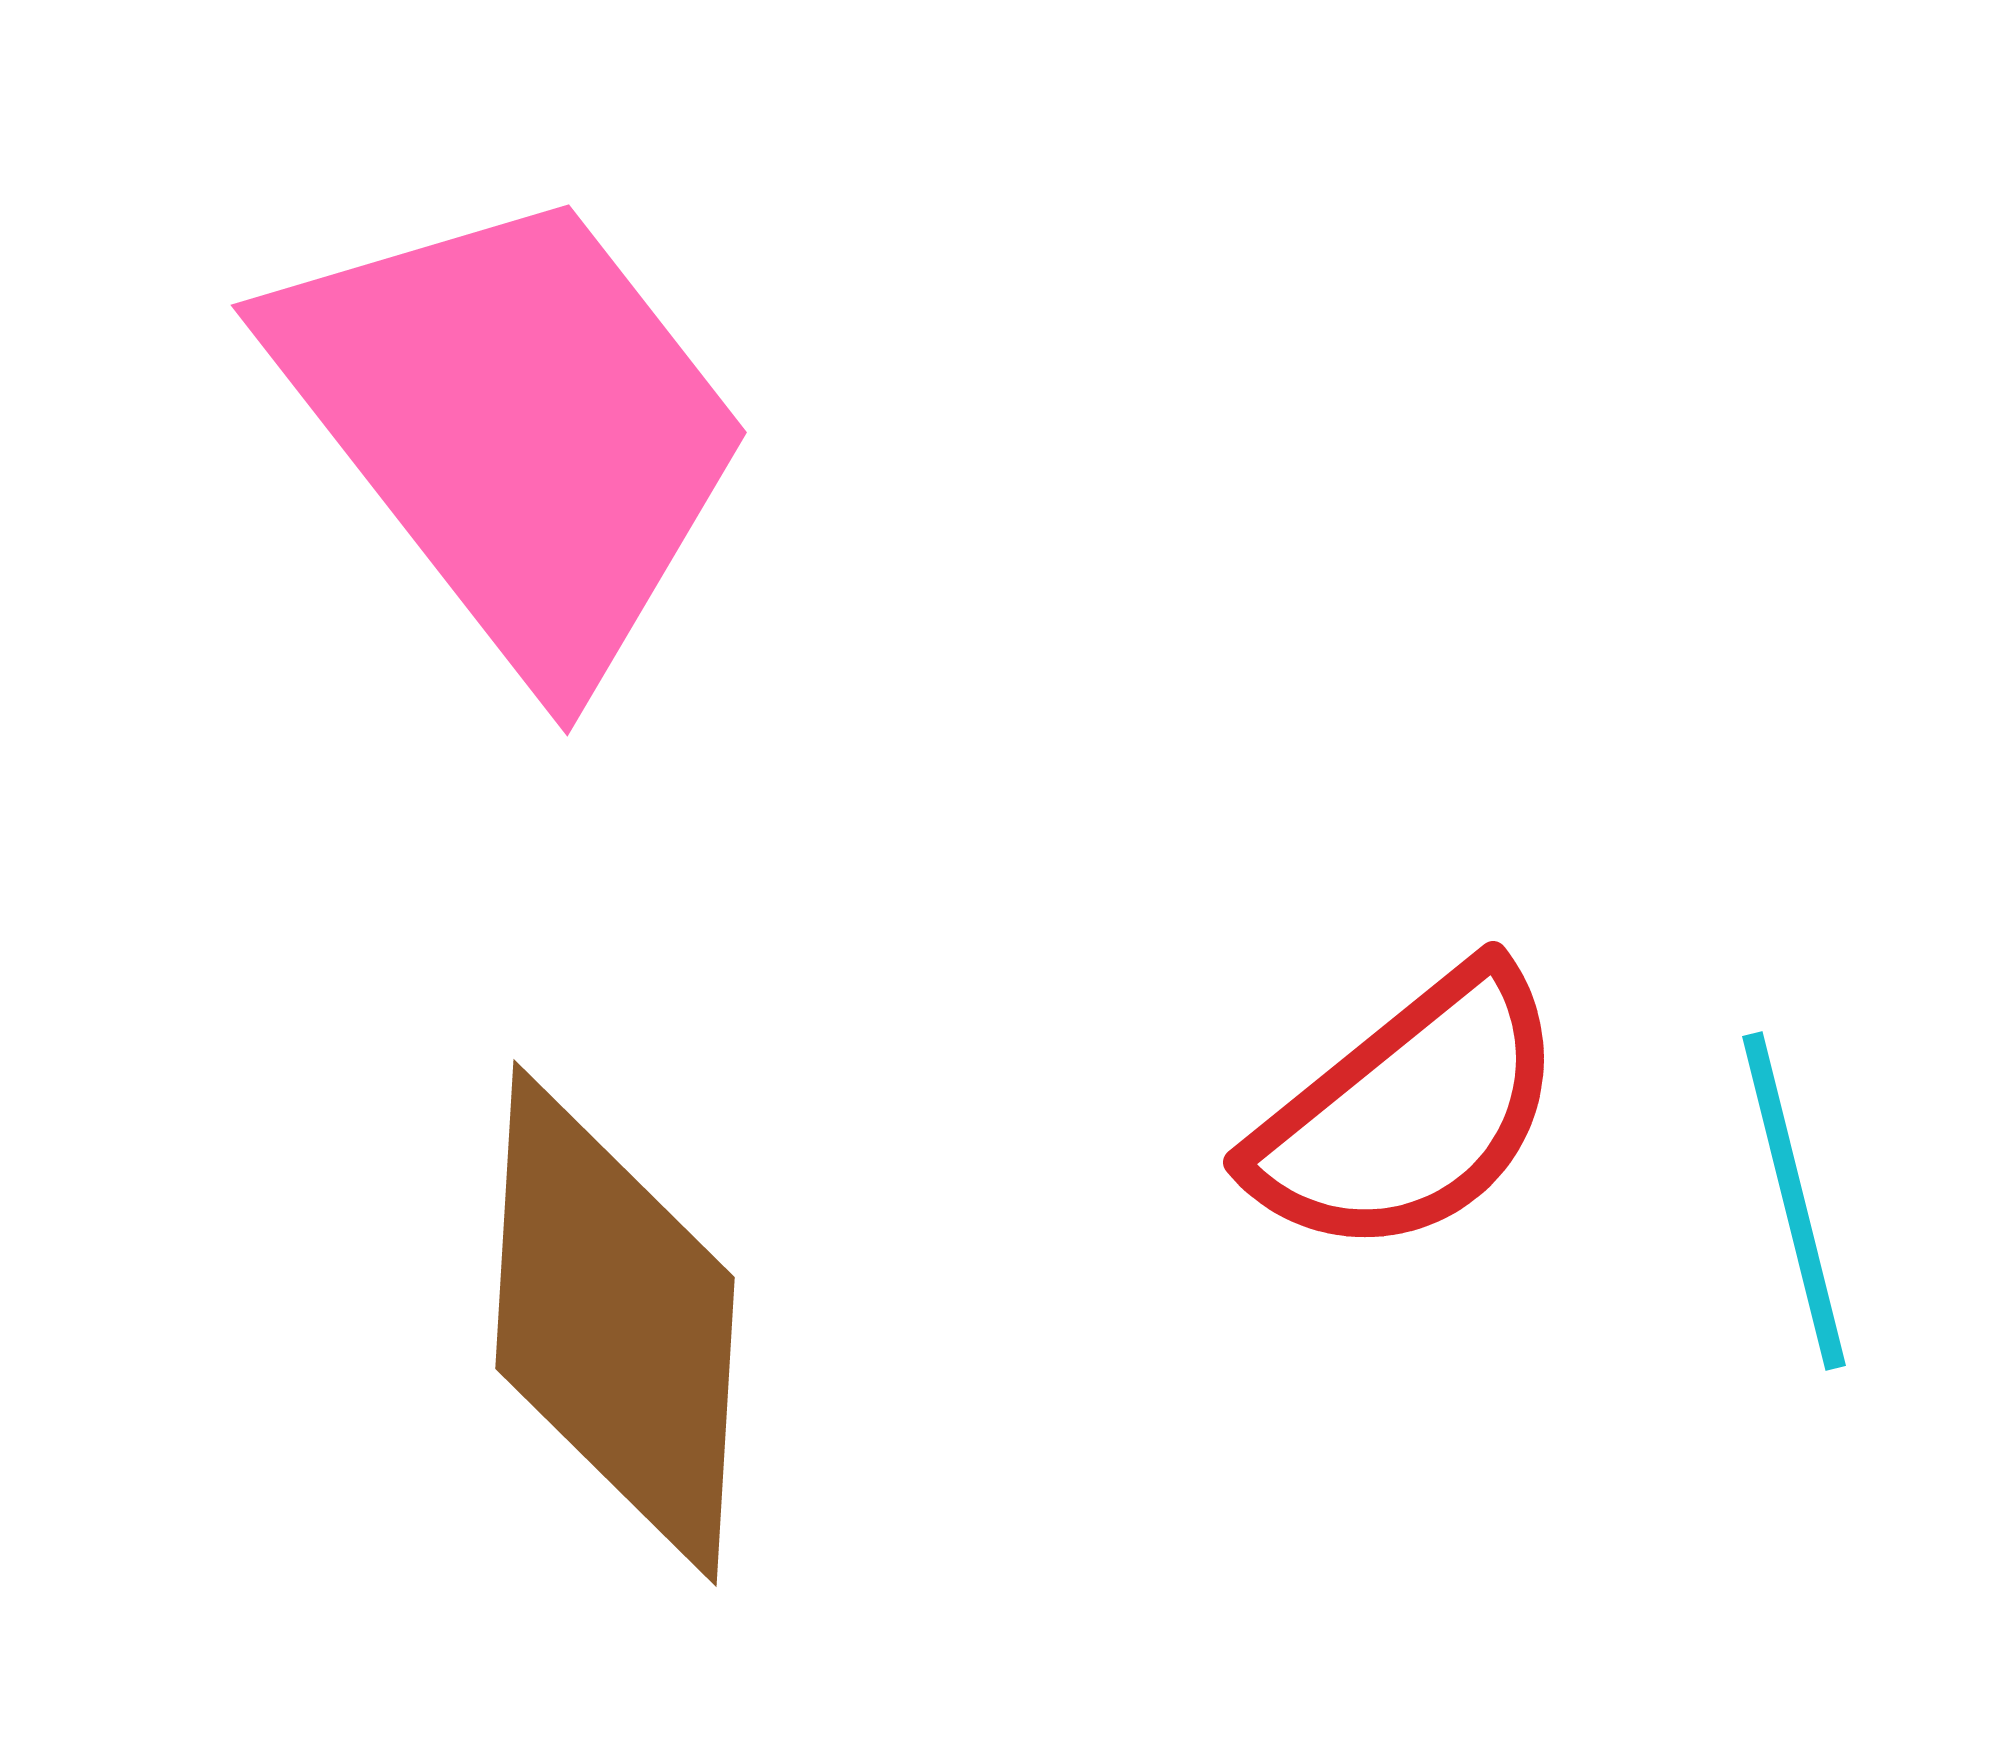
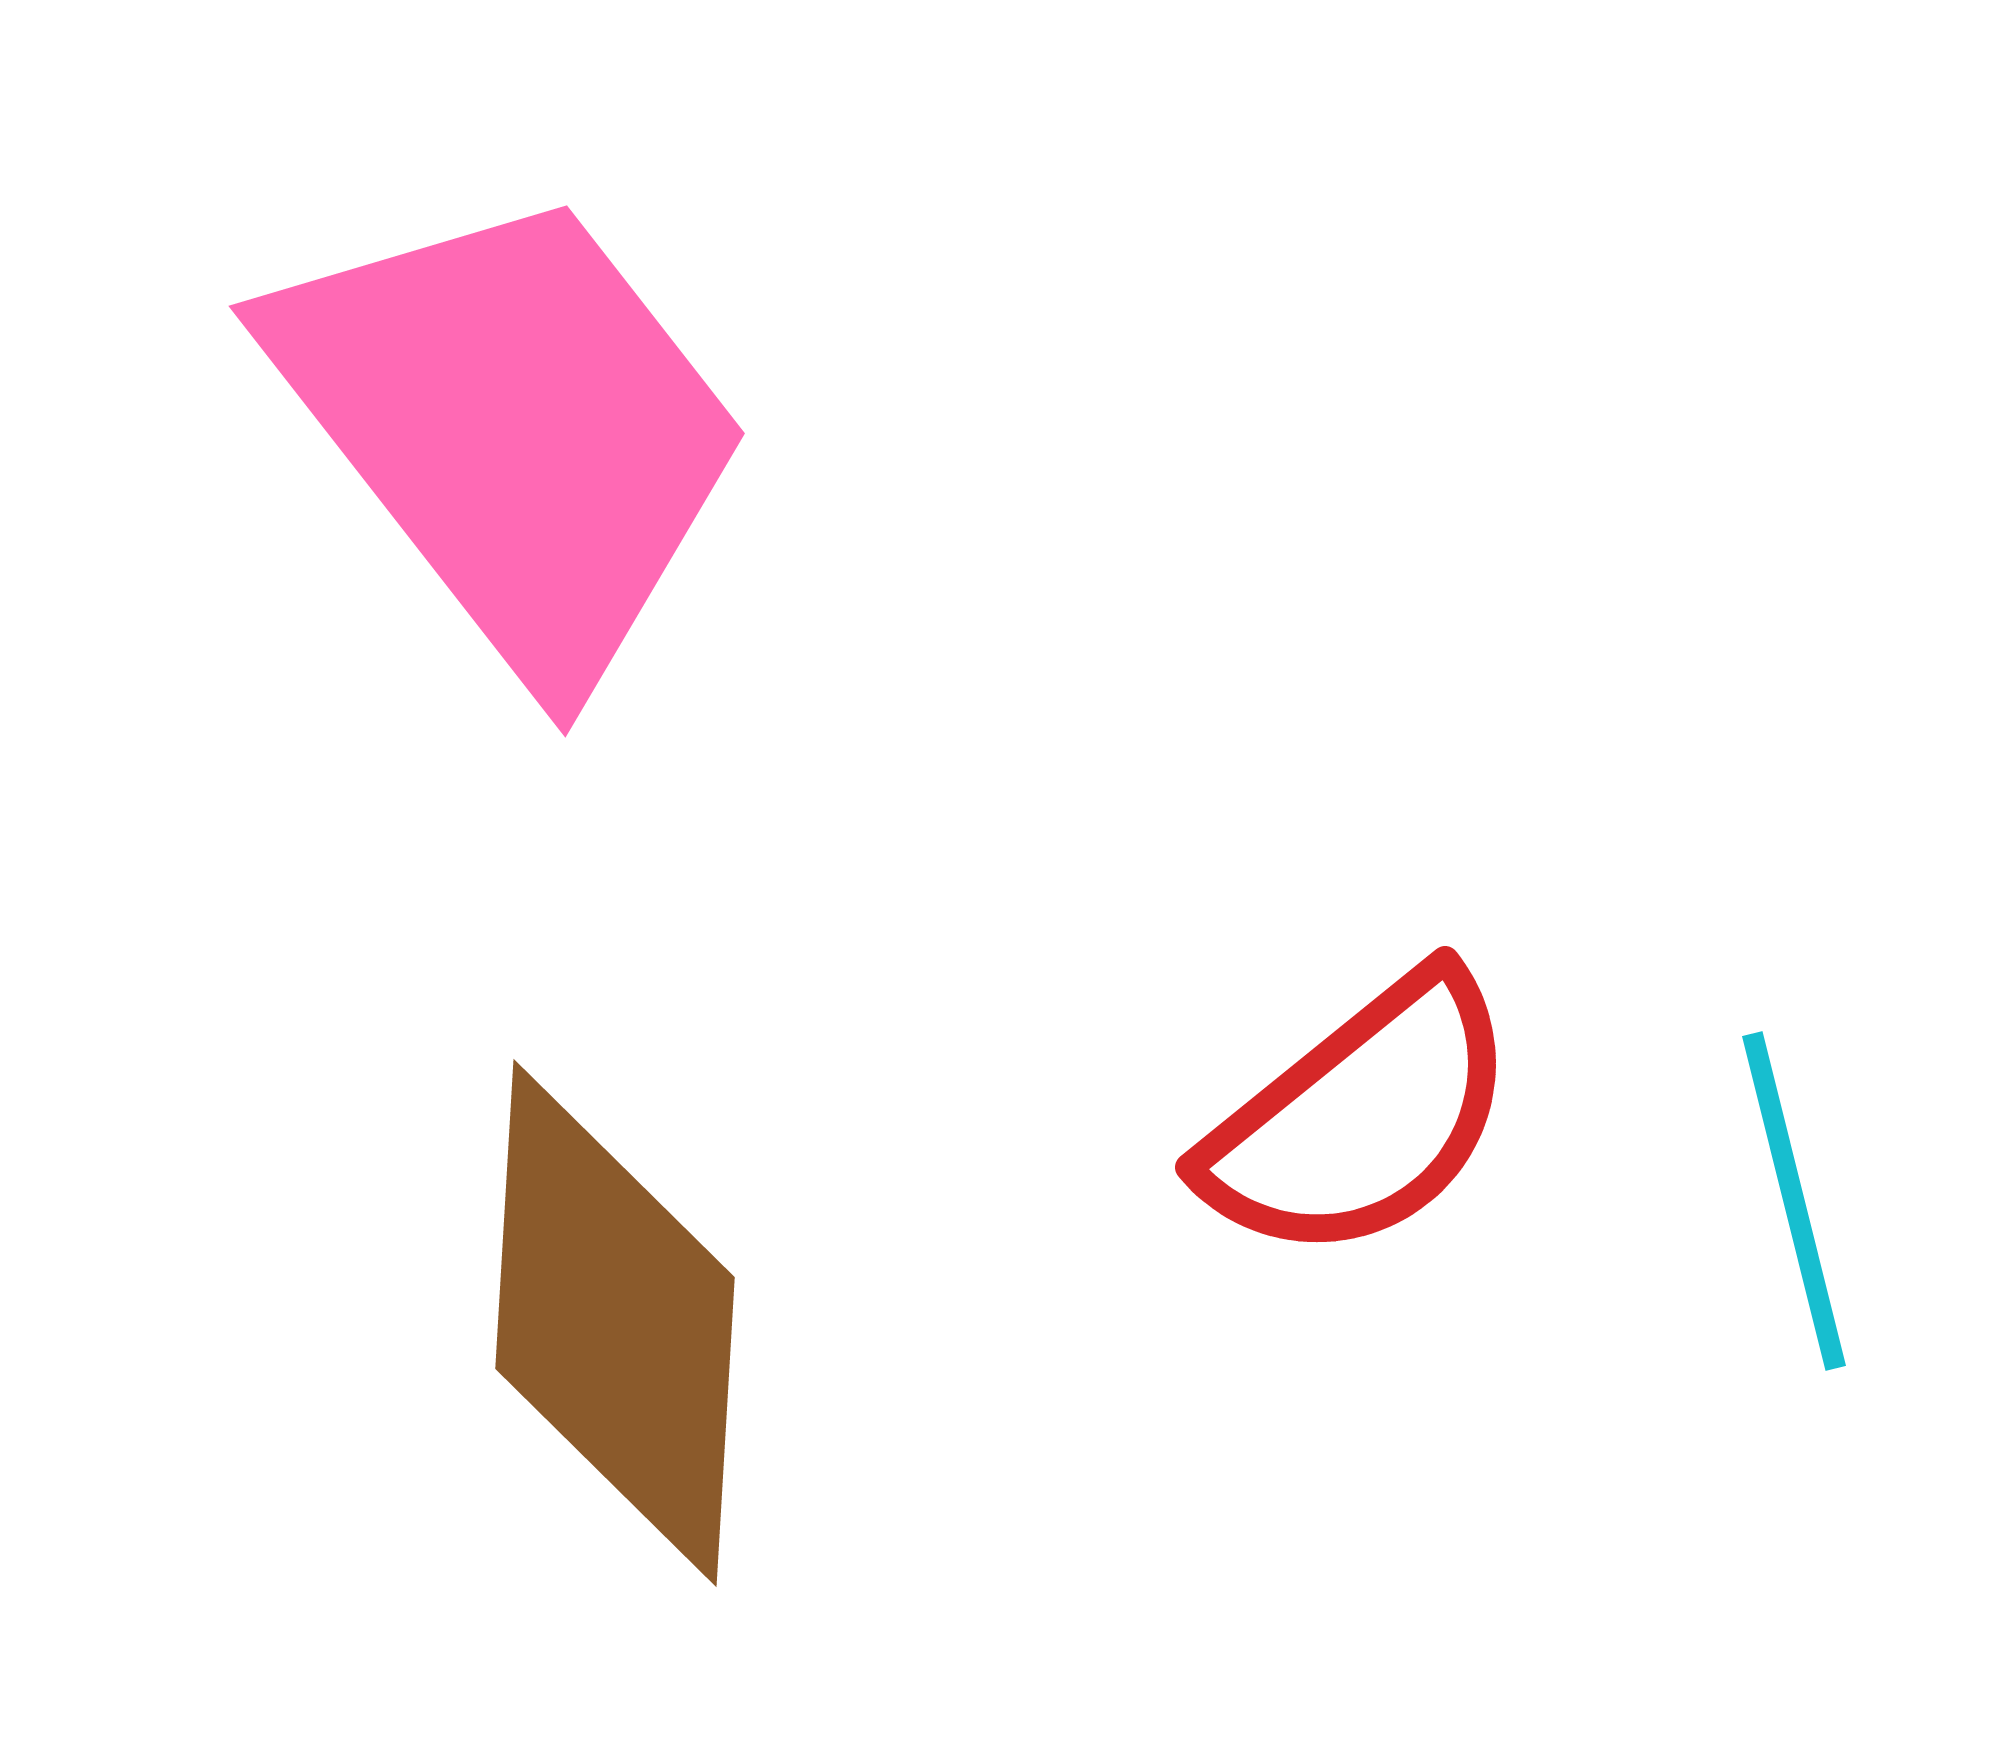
pink trapezoid: moved 2 px left, 1 px down
red semicircle: moved 48 px left, 5 px down
